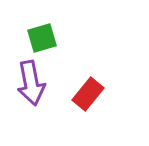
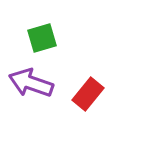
purple arrow: rotated 120 degrees clockwise
